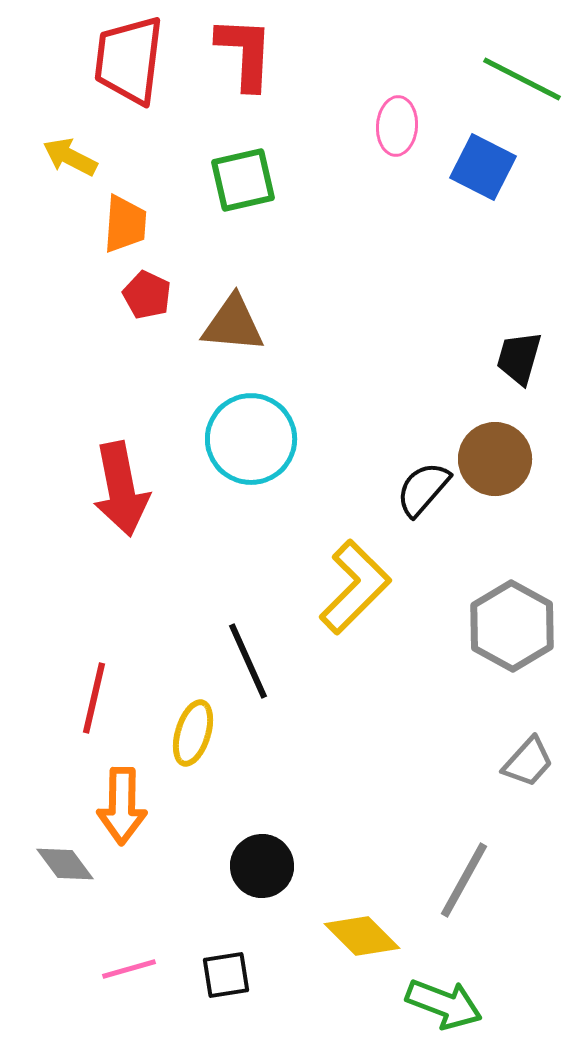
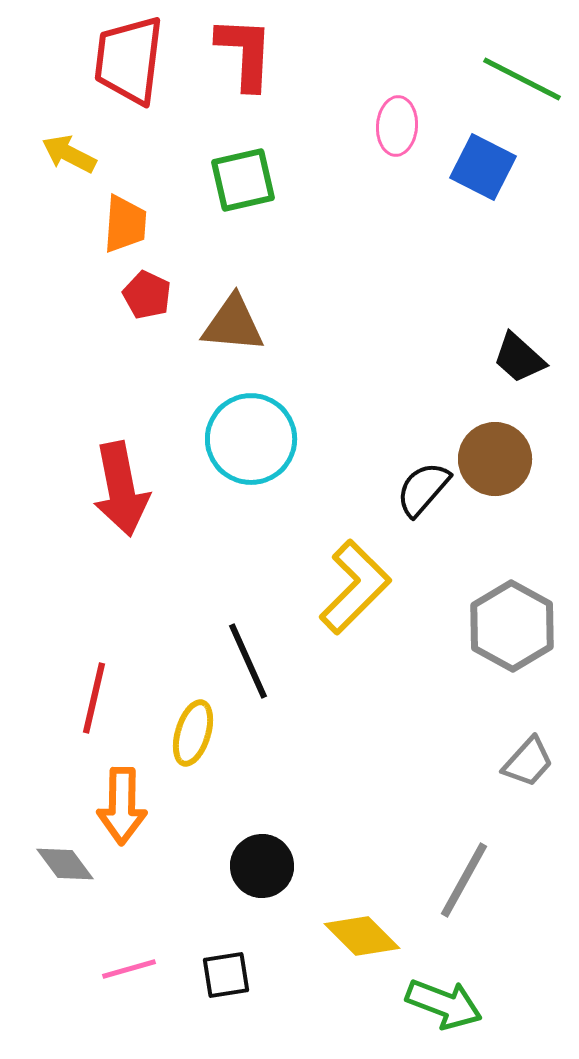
yellow arrow: moved 1 px left, 3 px up
black trapezoid: rotated 64 degrees counterclockwise
